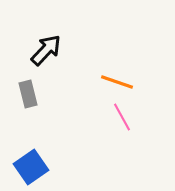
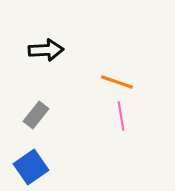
black arrow: rotated 44 degrees clockwise
gray rectangle: moved 8 px right, 21 px down; rotated 52 degrees clockwise
pink line: moved 1 px left, 1 px up; rotated 20 degrees clockwise
